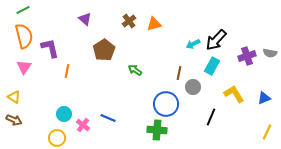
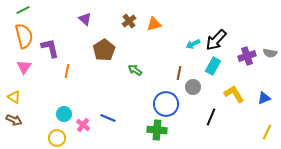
cyan rectangle: moved 1 px right
